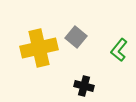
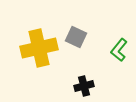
gray square: rotated 15 degrees counterclockwise
black cross: rotated 30 degrees counterclockwise
